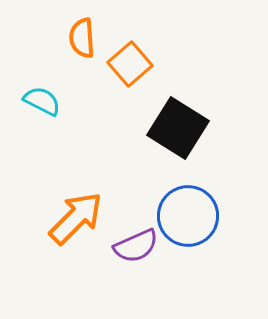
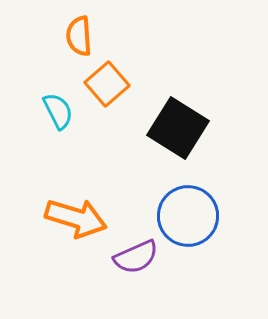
orange semicircle: moved 3 px left, 2 px up
orange square: moved 23 px left, 20 px down
cyan semicircle: moved 16 px right, 10 px down; rotated 36 degrees clockwise
orange arrow: rotated 62 degrees clockwise
purple semicircle: moved 11 px down
